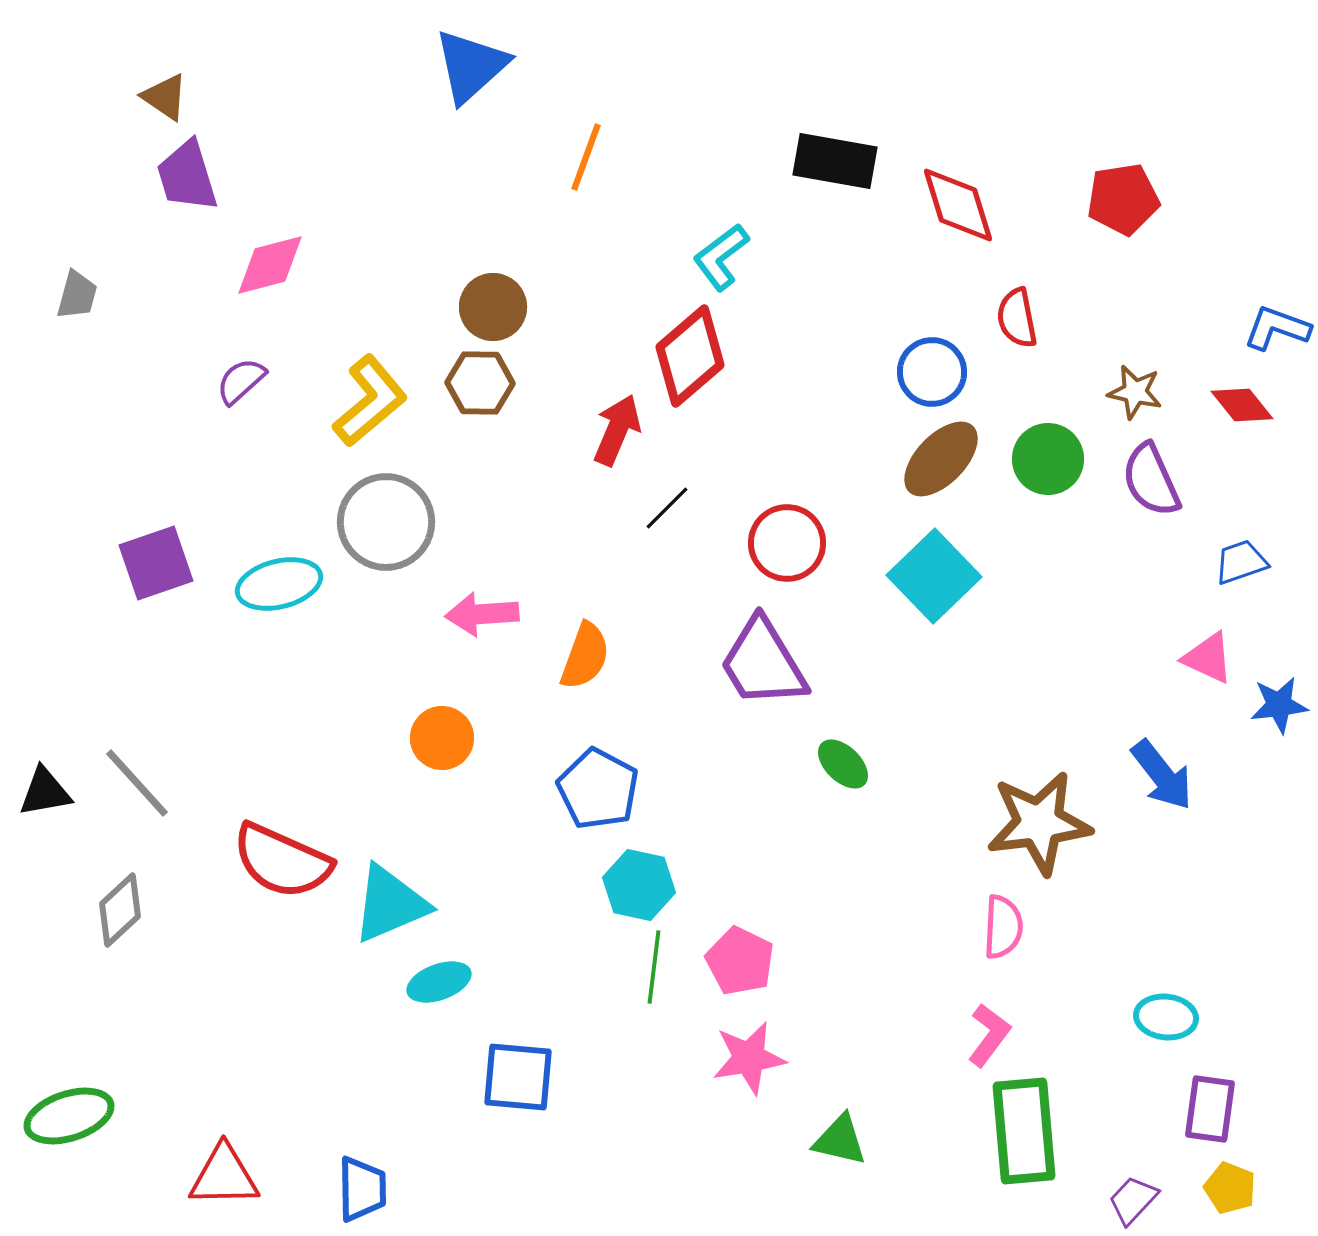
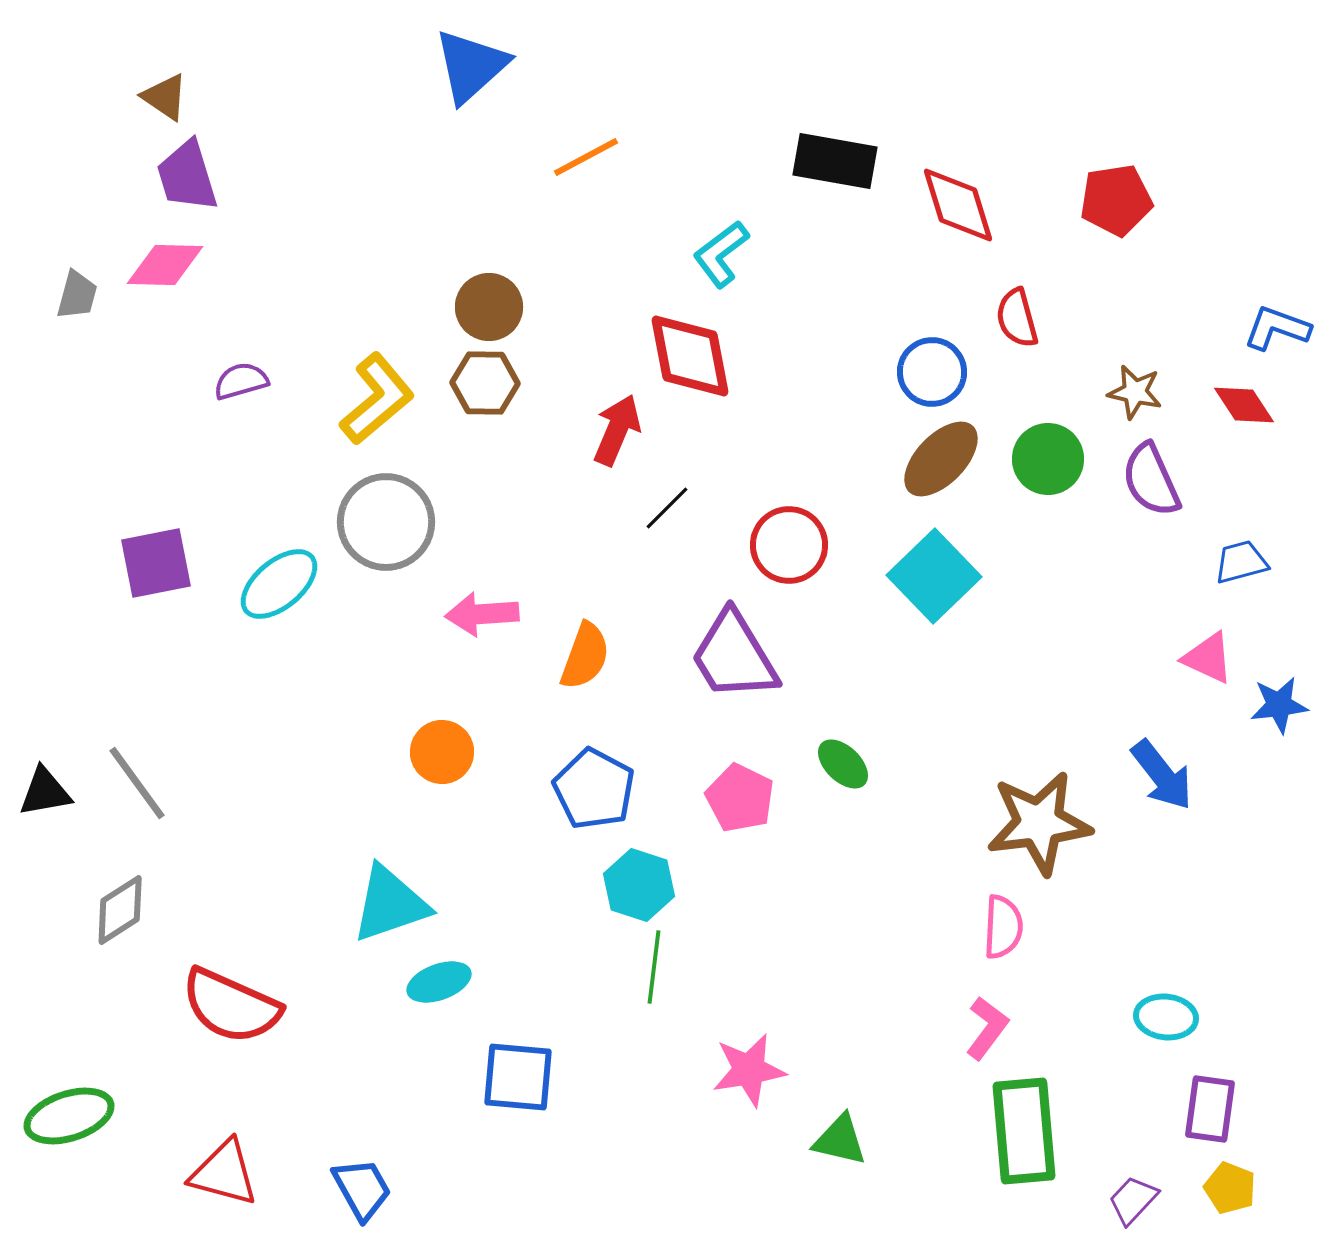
orange line at (586, 157): rotated 42 degrees clockwise
red pentagon at (1123, 199): moved 7 px left, 1 px down
cyan L-shape at (721, 257): moved 3 px up
pink diamond at (270, 265): moved 105 px left; rotated 16 degrees clockwise
brown circle at (493, 307): moved 4 px left
red semicircle at (1017, 318): rotated 4 degrees counterclockwise
red diamond at (690, 356): rotated 60 degrees counterclockwise
purple semicircle at (241, 381): rotated 26 degrees clockwise
brown hexagon at (480, 383): moved 5 px right
yellow L-shape at (370, 401): moved 7 px right, 2 px up
red diamond at (1242, 405): moved 2 px right; rotated 6 degrees clockwise
red circle at (787, 543): moved 2 px right, 2 px down
blue trapezoid at (1241, 562): rotated 4 degrees clockwise
purple square at (156, 563): rotated 8 degrees clockwise
cyan ellipse at (279, 584): rotated 26 degrees counterclockwise
purple trapezoid at (763, 663): moved 29 px left, 7 px up
orange circle at (442, 738): moved 14 px down
gray line at (137, 783): rotated 6 degrees clockwise
blue pentagon at (598, 789): moved 4 px left
red semicircle at (282, 861): moved 51 px left, 145 px down
cyan hexagon at (639, 885): rotated 6 degrees clockwise
cyan triangle at (390, 904): rotated 4 degrees clockwise
gray diamond at (120, 910): rotated 10 degrees clockwise
pink pentagon at (740, 961): moved 163 px up
pink L-shape at (989, 1035): moved 2 px left, 7 px up
pink star at (749, 1058): moved 12 px down
red triangle at (224, 1176): moved 3 px up; rotated 16 degrees clockwise
blue trapezoid at (362, 1189): rotated 28 degrees counterclockwise
